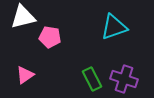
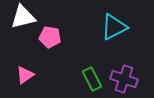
cyan triangle: rotated 8 degrees counterclockwise
